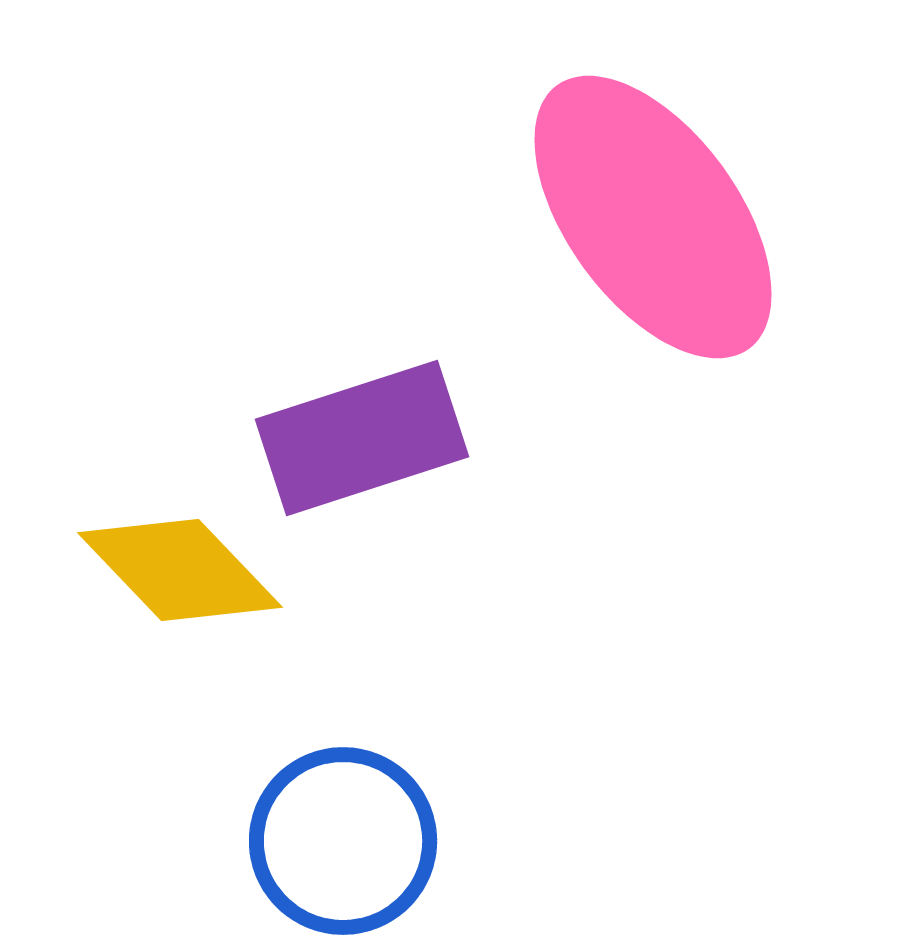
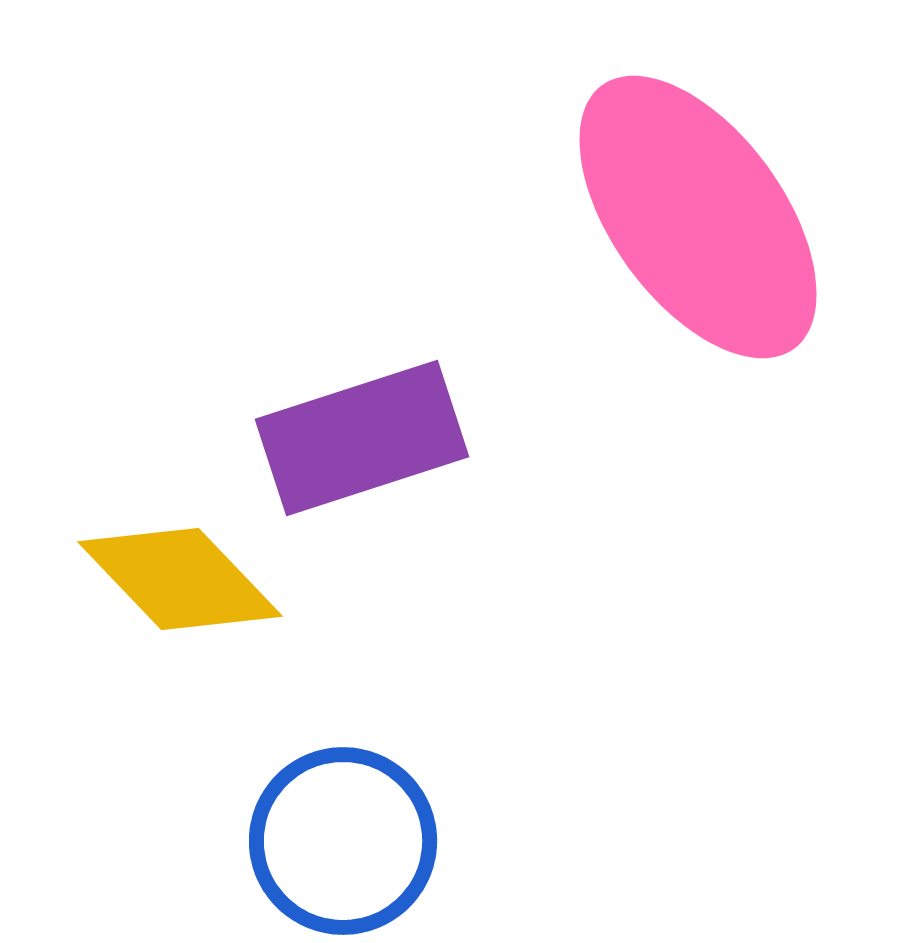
pink ellipse: moved 45 px right
yellow diamond: moved 9 px down
